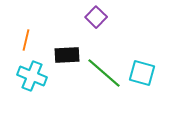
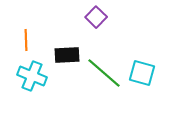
orange line: rotated 15 degrees counterclockwise
